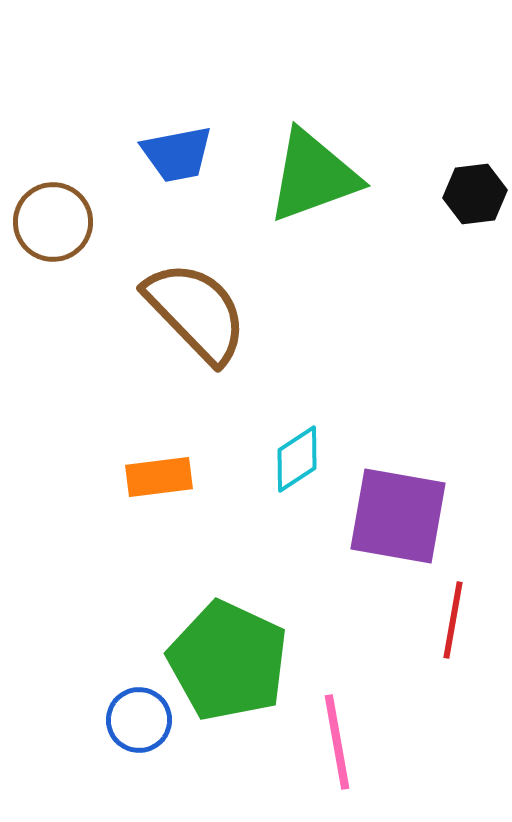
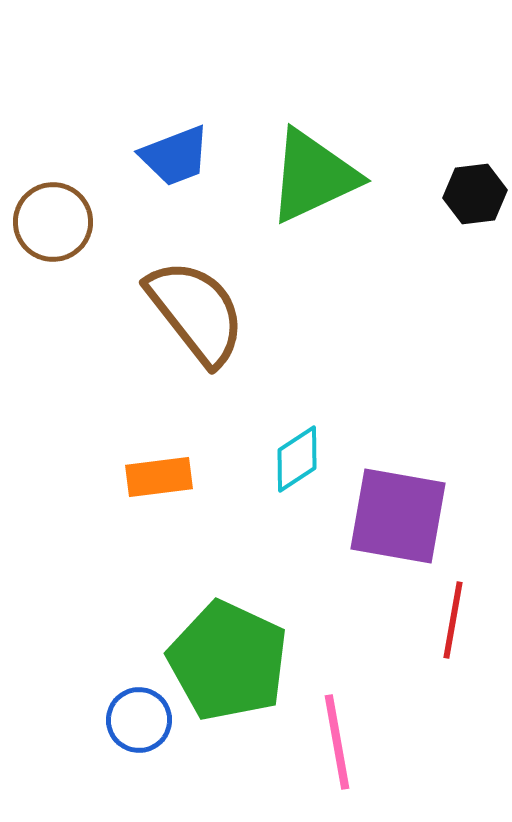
blue trapezoid: moved 2 px left, 2 px down; rotated 10 degrees counterclockwise
green triangle: rotated 5 degrees counterclockwise
brown semicircle: rotated 6 degrees clockwise
